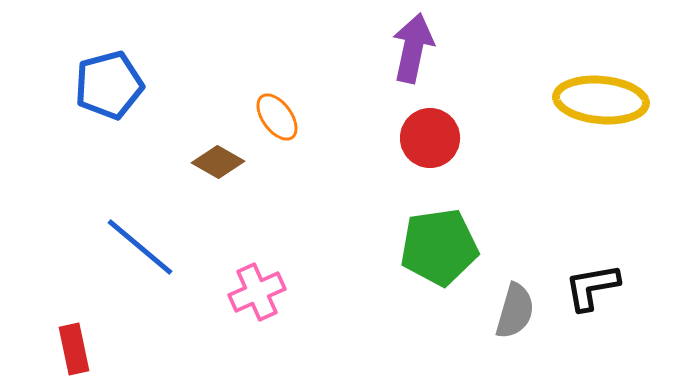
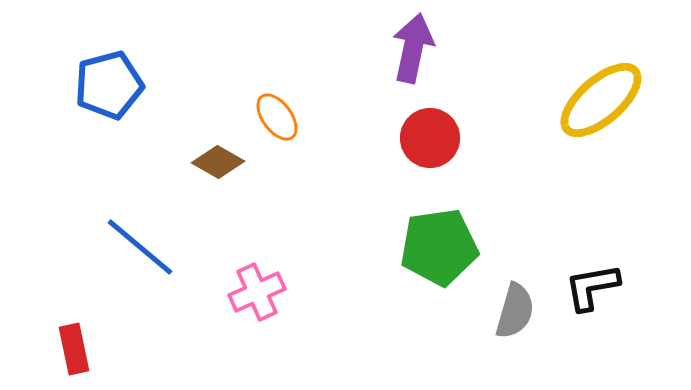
yellow ellipse: rotated 46 degrees counterclockwise
